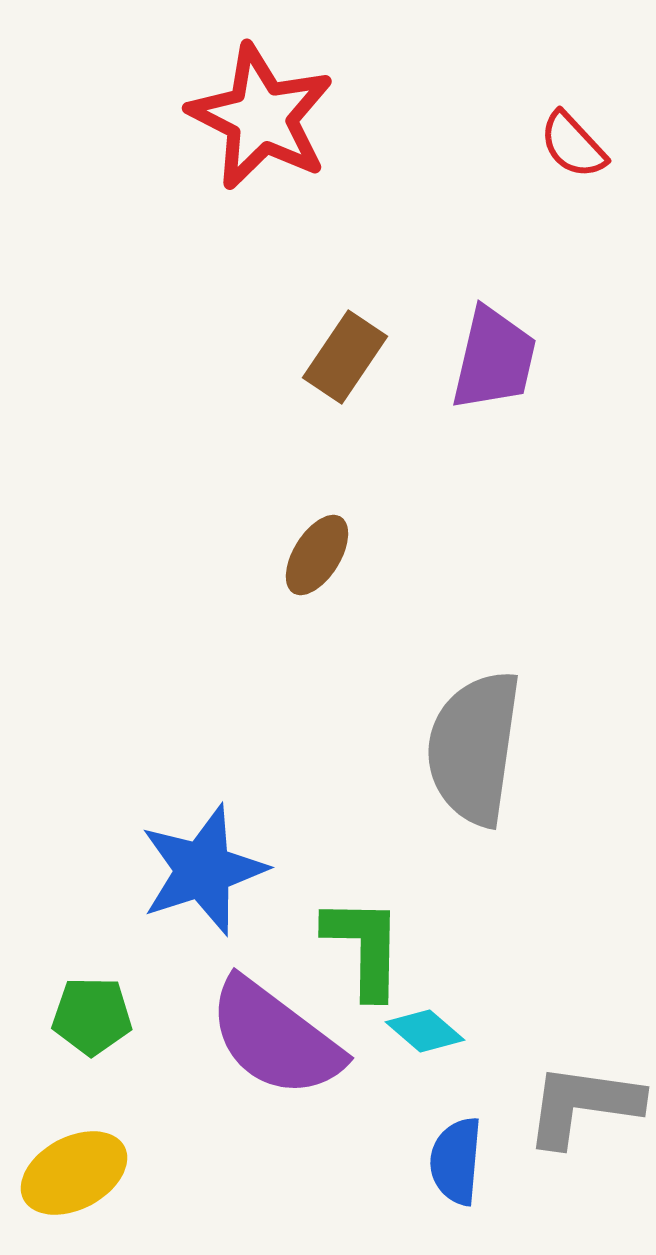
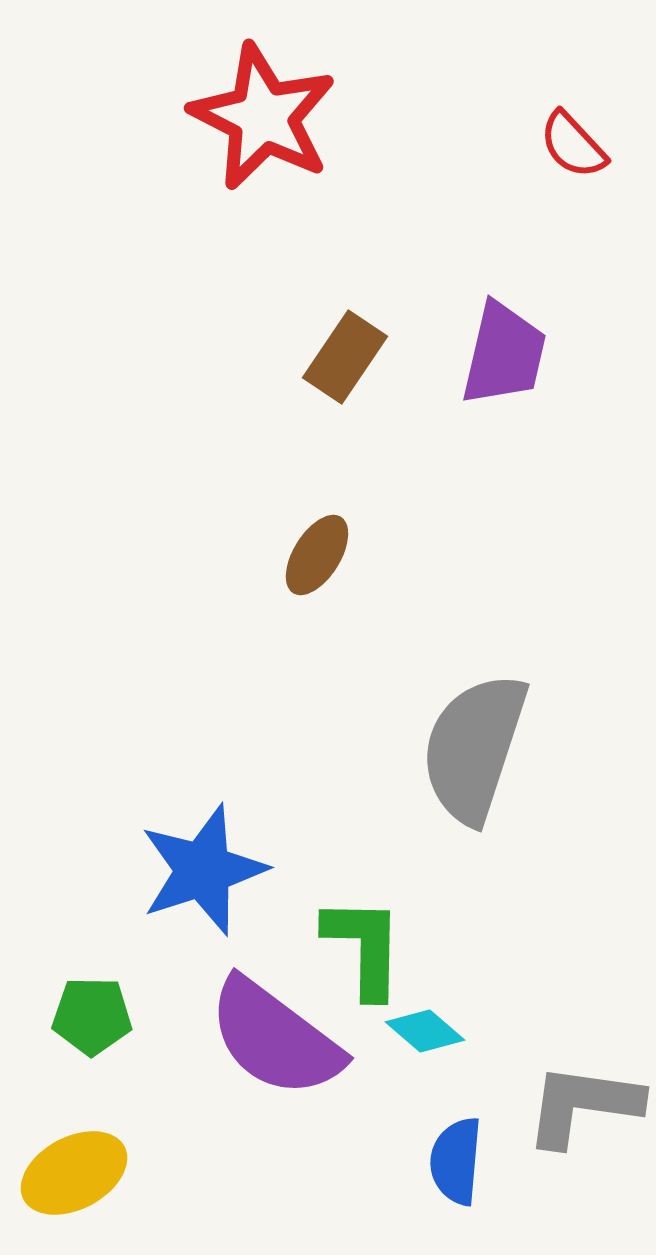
red star: moved 2 px right
purple trapezoid: moved 10 px right, 5 px up
gray semicircle: rotated 10 degrees clockwise
